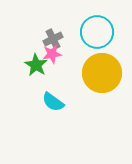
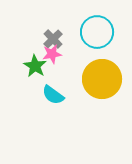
gray cross: rotated 18 degrees counterclockwise
green star: moved 1 px left, 1 px down
yellow circle: moved 6 px down
cyan semicircle: moved 7 px up
